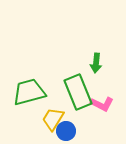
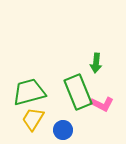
yellow trapezoid: moved 20 px left
blue circle: moved 3 px left, 1 px up
